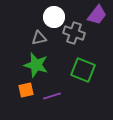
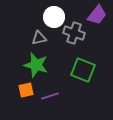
purple line: moved 2 px left
